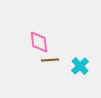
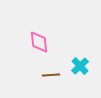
brown line: moved 1 px right, 15 px down
